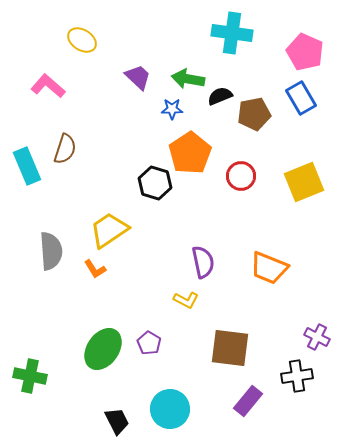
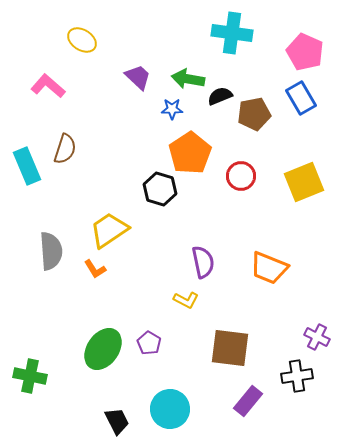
black hexagon: moved 5 px right, 6 px down
